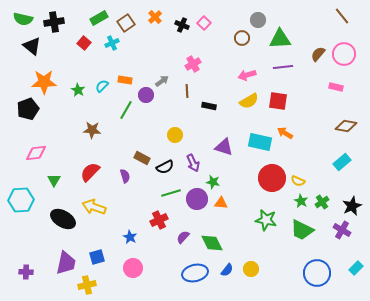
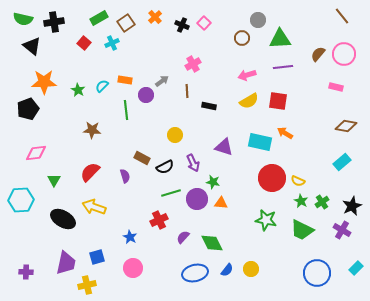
green line at (126, 110): rotated 36 degrees counterclockwise
